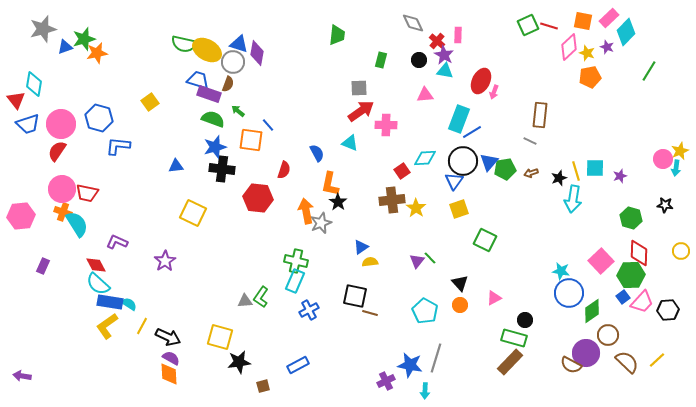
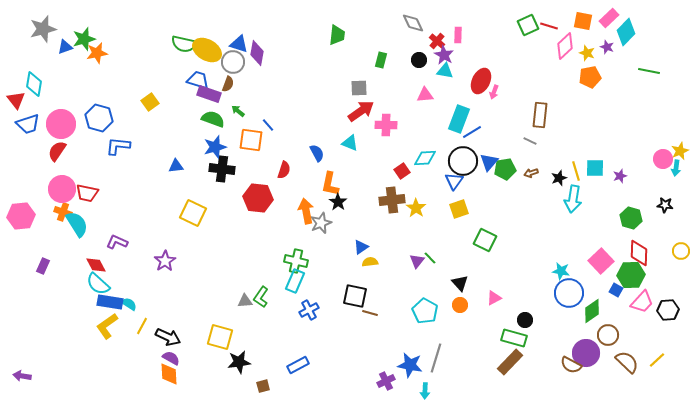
pink diamond at (569, 47): moved 4 px left, 1 px up
green line at (649, 71): rotated 70 degrees clockwise
blue square at (623, 297): moved 7 px left, 7 px up; rotated 24 degrees counterclockwise
